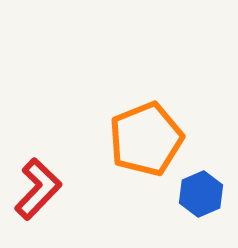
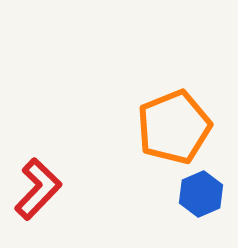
orange pentagon: moved 28 px right, 12 px up
